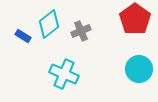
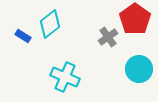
cyan diamond: moved 1 px right
gray cross: moved 27 px right, 6 px down; rotated 12 degrees counterclockwise
cyan cross: moved 1 px right, 3 px down
